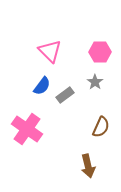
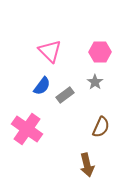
brown arrow: moved 1 px left, 1 px up
